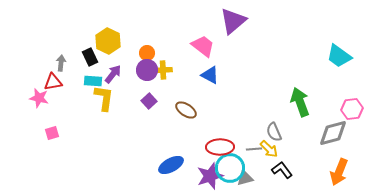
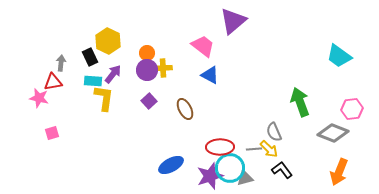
yellow cross: moved 2 px up
brown ellipse: moved 1 px left, 1 px up; rotated 30 degrees clockwise
gray diamond: rotated 36 degrees clockwise
